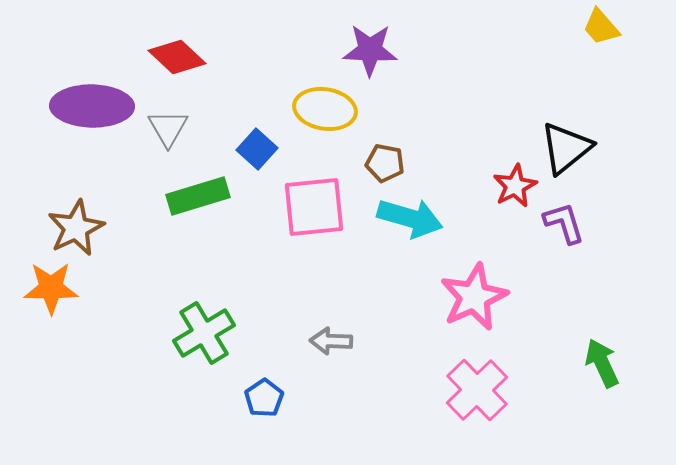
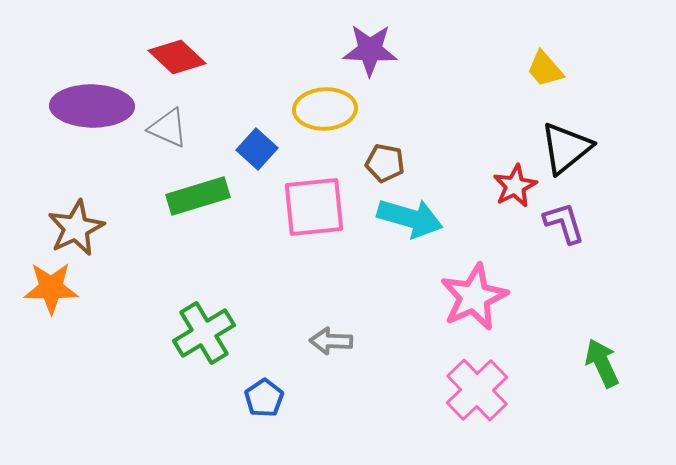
yellow trapezoid: moved 56 px left, 42 px down
yellow ellipse: rotated 12 degrees counterclockwise
gray triangle: rotated 36 degrees counterclockwise
